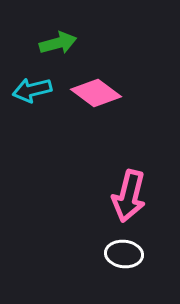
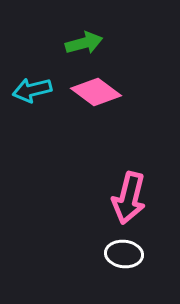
green arrow: moved 26 px right
pink diamond: moved 1 px up
pink arrow: moved 2 px down
